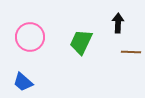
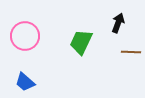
black arrow: rotated 18 degrees clockwise
pink circle: moved 5 px left, 1 px up
blue trapezoid: moved 2 px right
